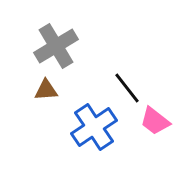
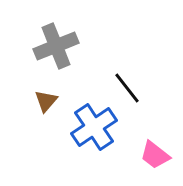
gray cross: rotated 9 degrees clockwise
brown triangle: moved 11 px down; rotated 45 degrees counterclockwise
pink trapezoid: moved 34 px down
